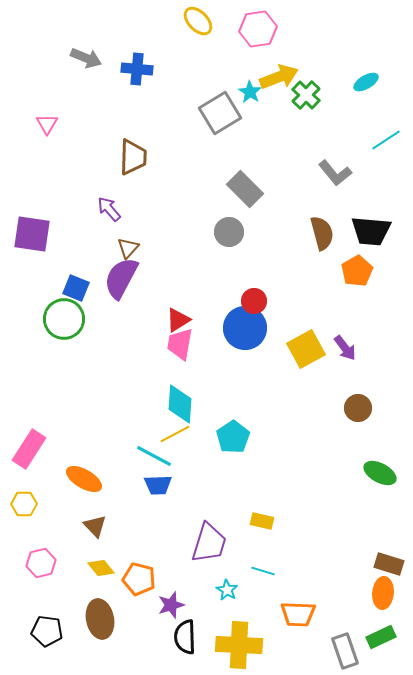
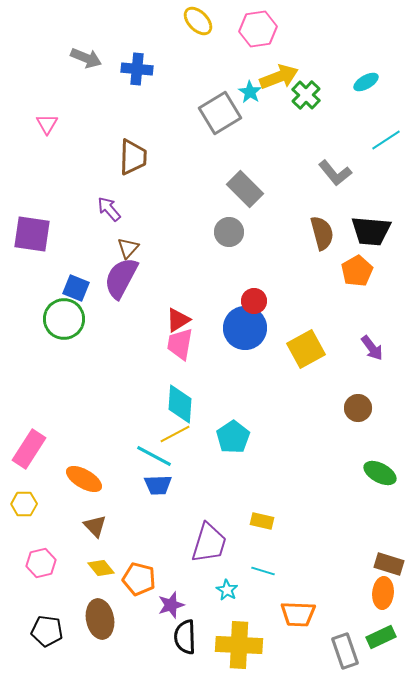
purple arrow at (345, 348): moved 27 px right
